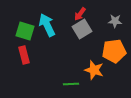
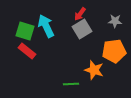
cyan arrow: moved 1 px left, 1 px down
red rectangle: moved 3 px right, 4 px up; rotated 36 degrees counterclockwise
